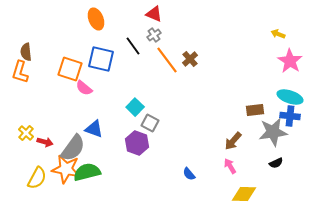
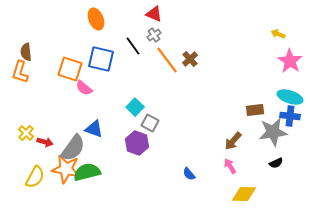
yellow semicircle: moved 2 px left, 1 px up
